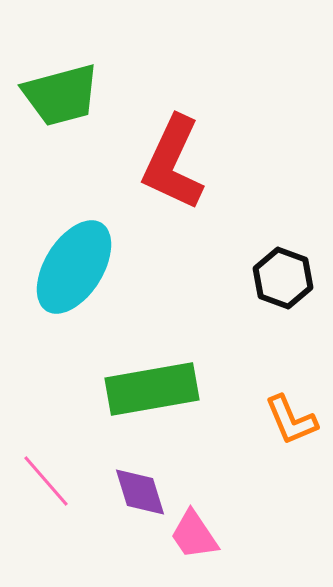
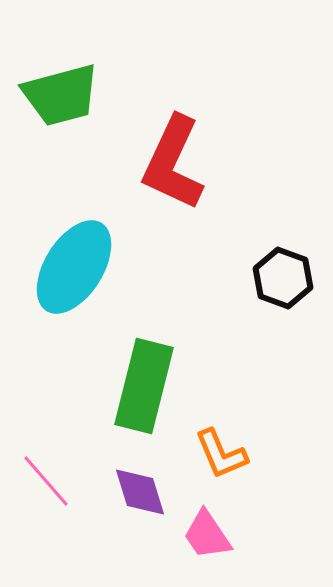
green rectangle: moved 8 px left, 3 px up; rotated 66 degrees counterclockwise
orange L-shape: moved 70 px left, 34 px down
pink trapezoid: moved 13 px right
